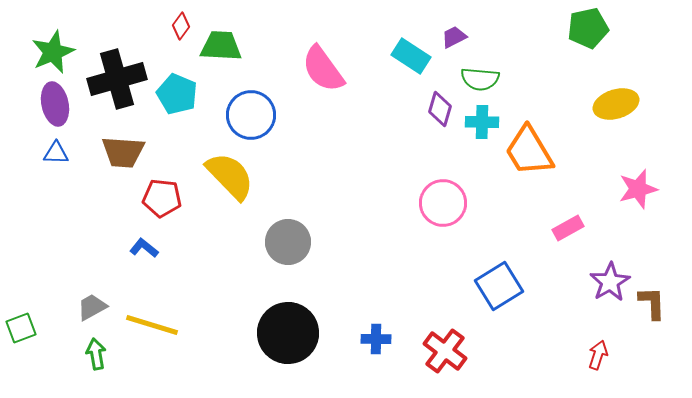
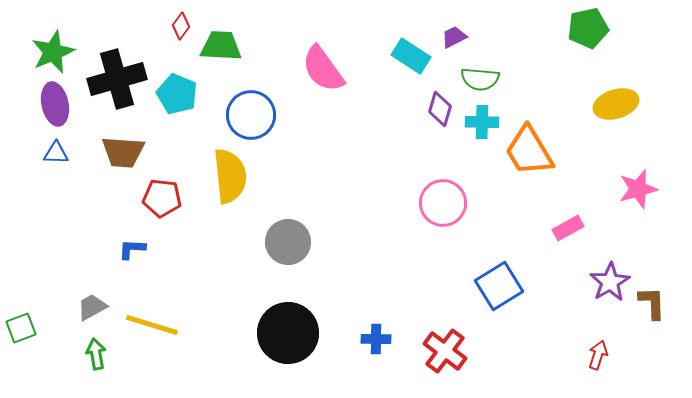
yellow semicircle: rotated 38 degrees clockwise
blue L-shape: moved 12 px left, 1 px down; rotated 36 degrees counterclockwise
